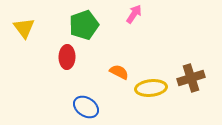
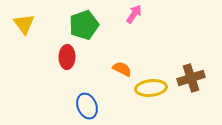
yellow triangle: moved 4 px up
orange semicircle: moved 3 px right, 3 px up
blue ellipse: moved 1 px right, 1 px up; rotated 35 degrees clockwise
